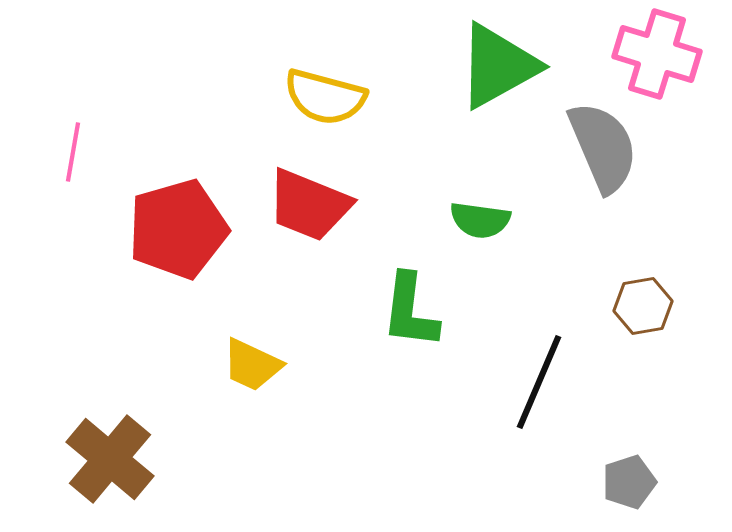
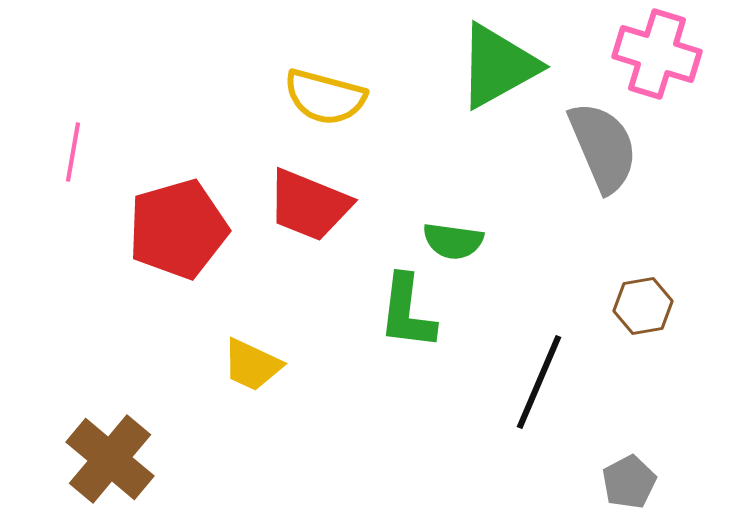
green semicircle: moved 27 px left, 21 px down
green L-shape: moved 3 px left, 1 px down
gray pentagon: rotated 10 degrees counterclockwise
